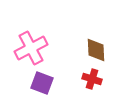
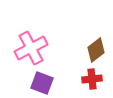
brown diamond: rotated 55 degrees clockwise
red cross: rotated 24 degrees counterclockwise
